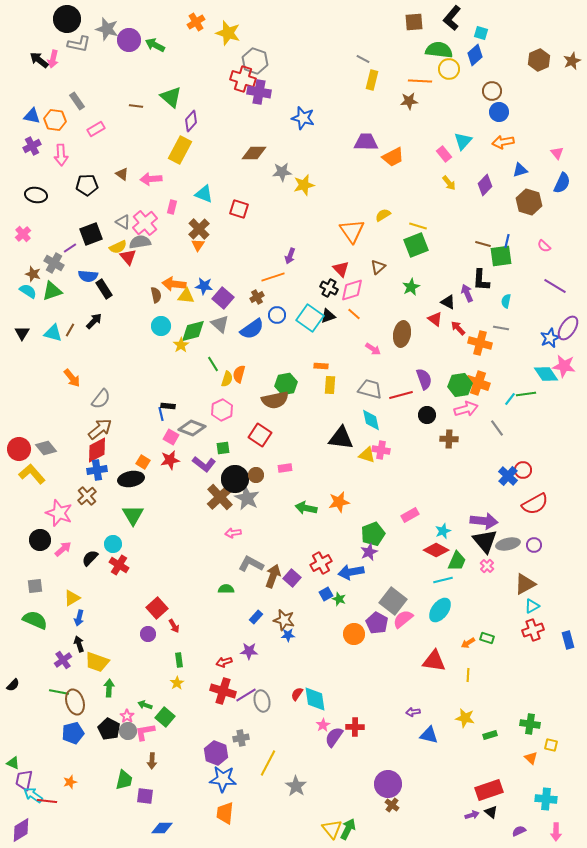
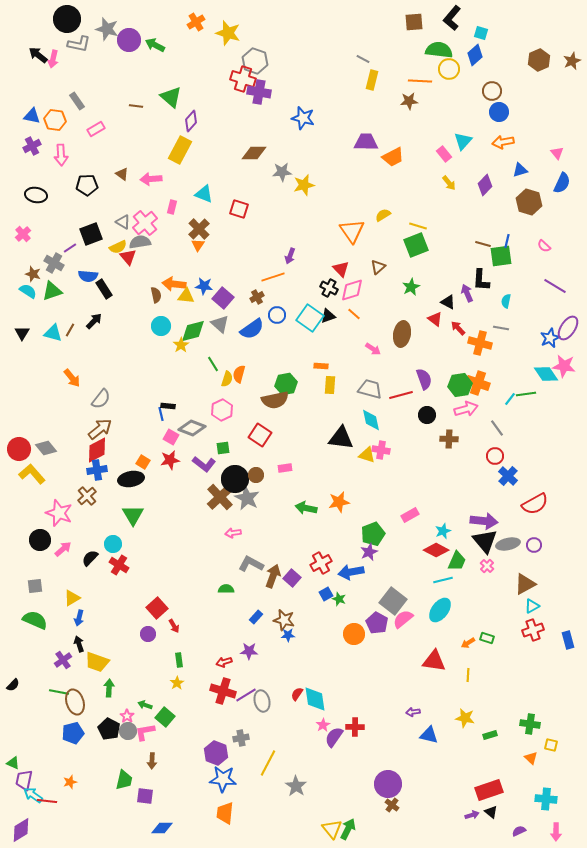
black arrow at (39, 60): moved 1 px left, 5 px up
red circle at (523, 470): moved 28 px left, 14 px up
